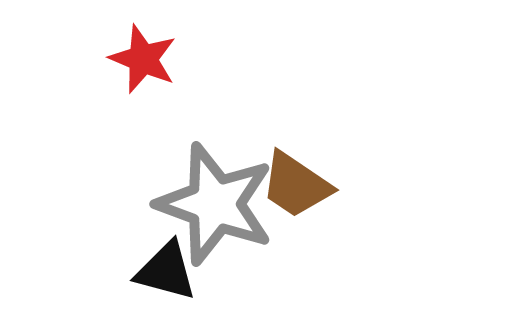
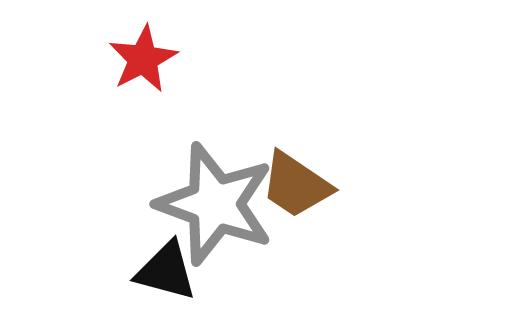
red star: rotated 22 degrees clockwise
